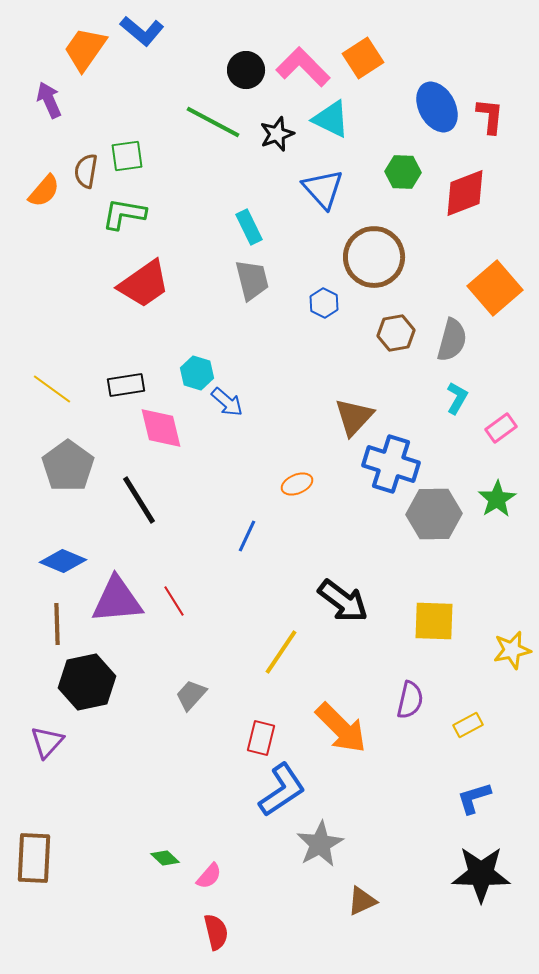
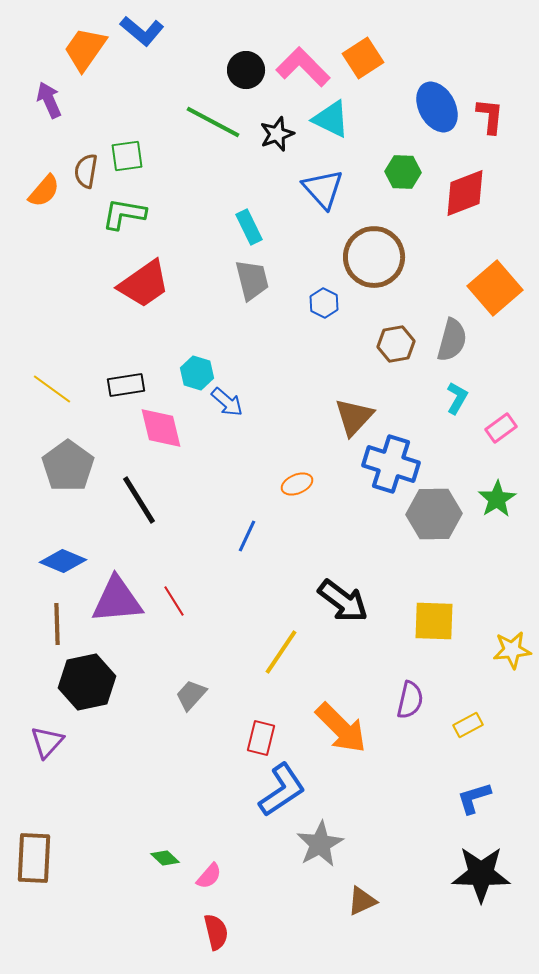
brown hexagon at (396, 333): moved 11 px down
yellow star at (512, 650): rotated 6 degrees clockwise
